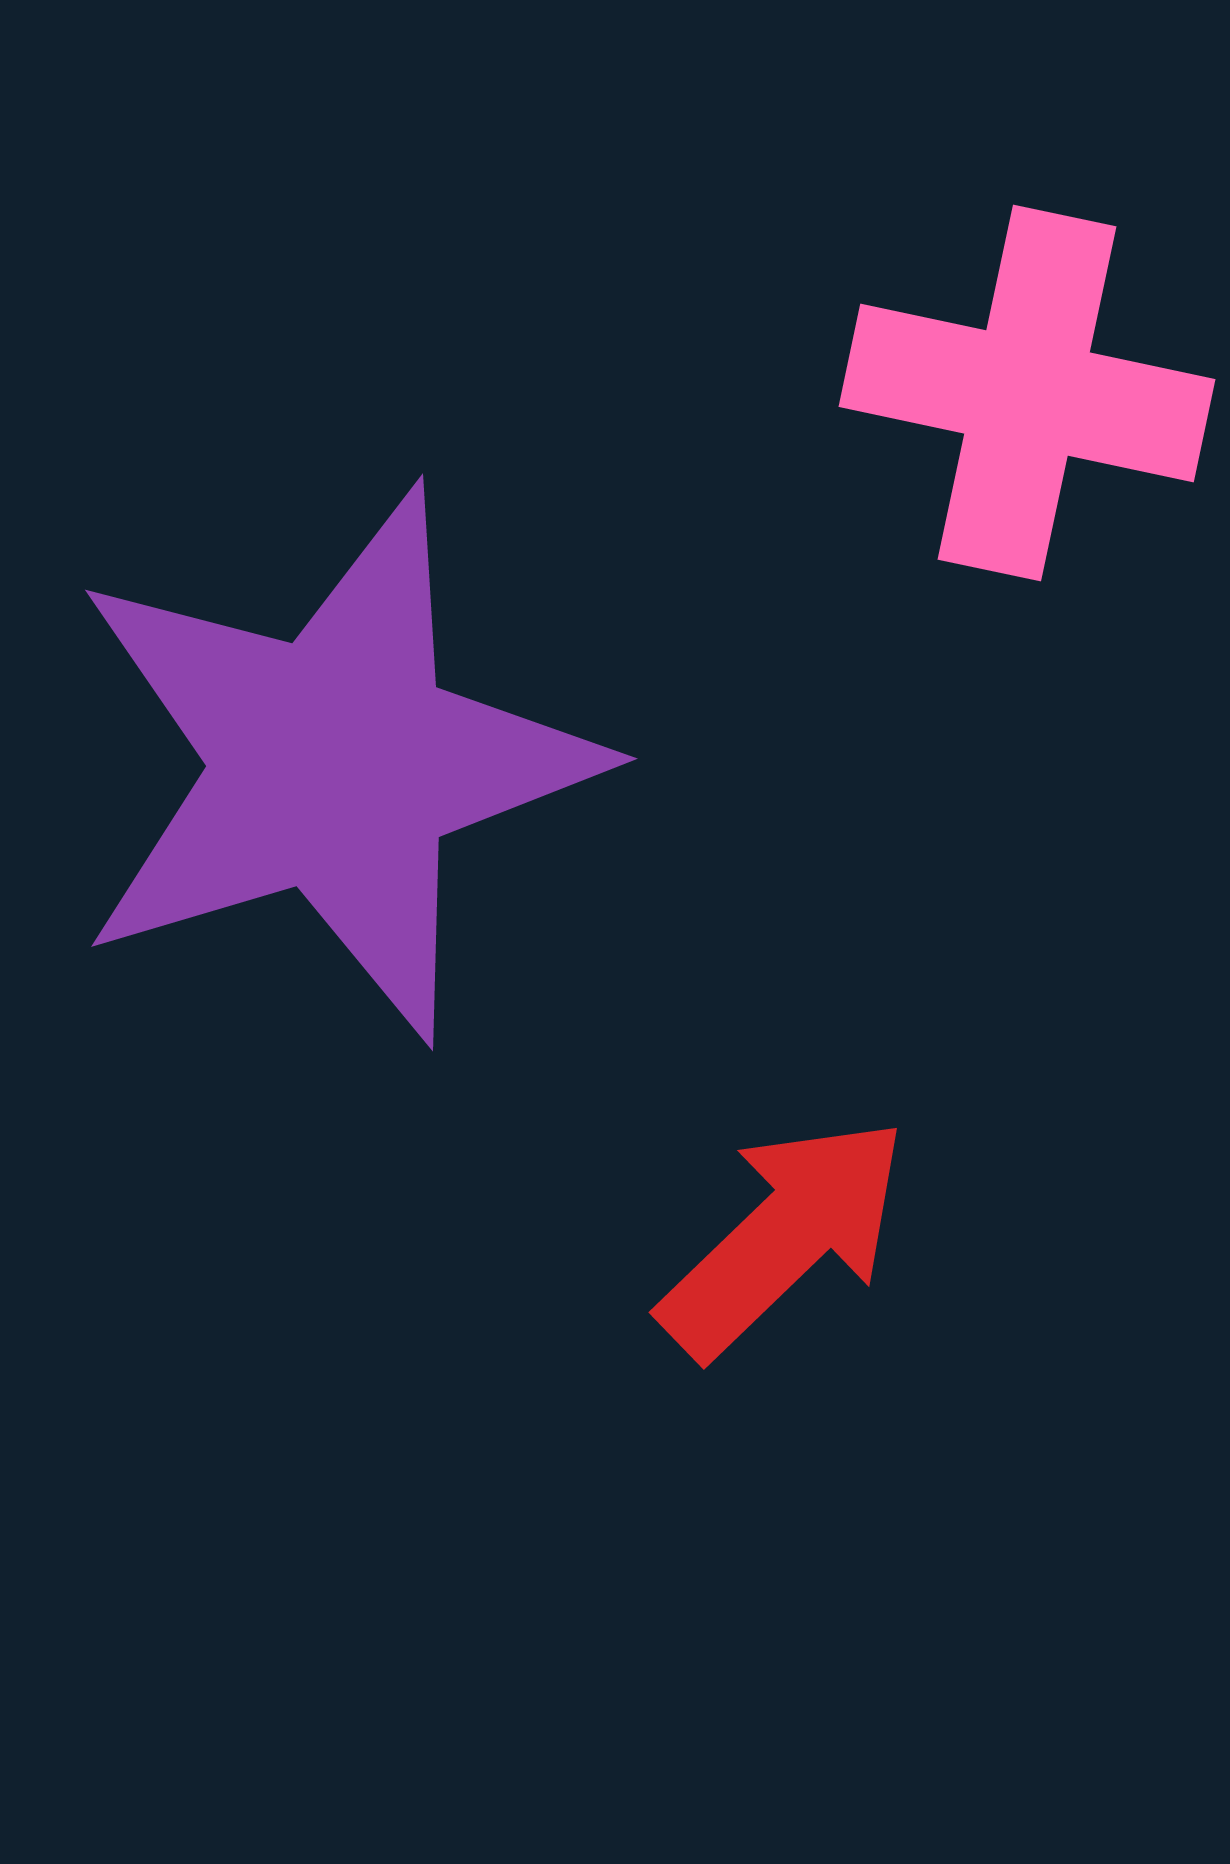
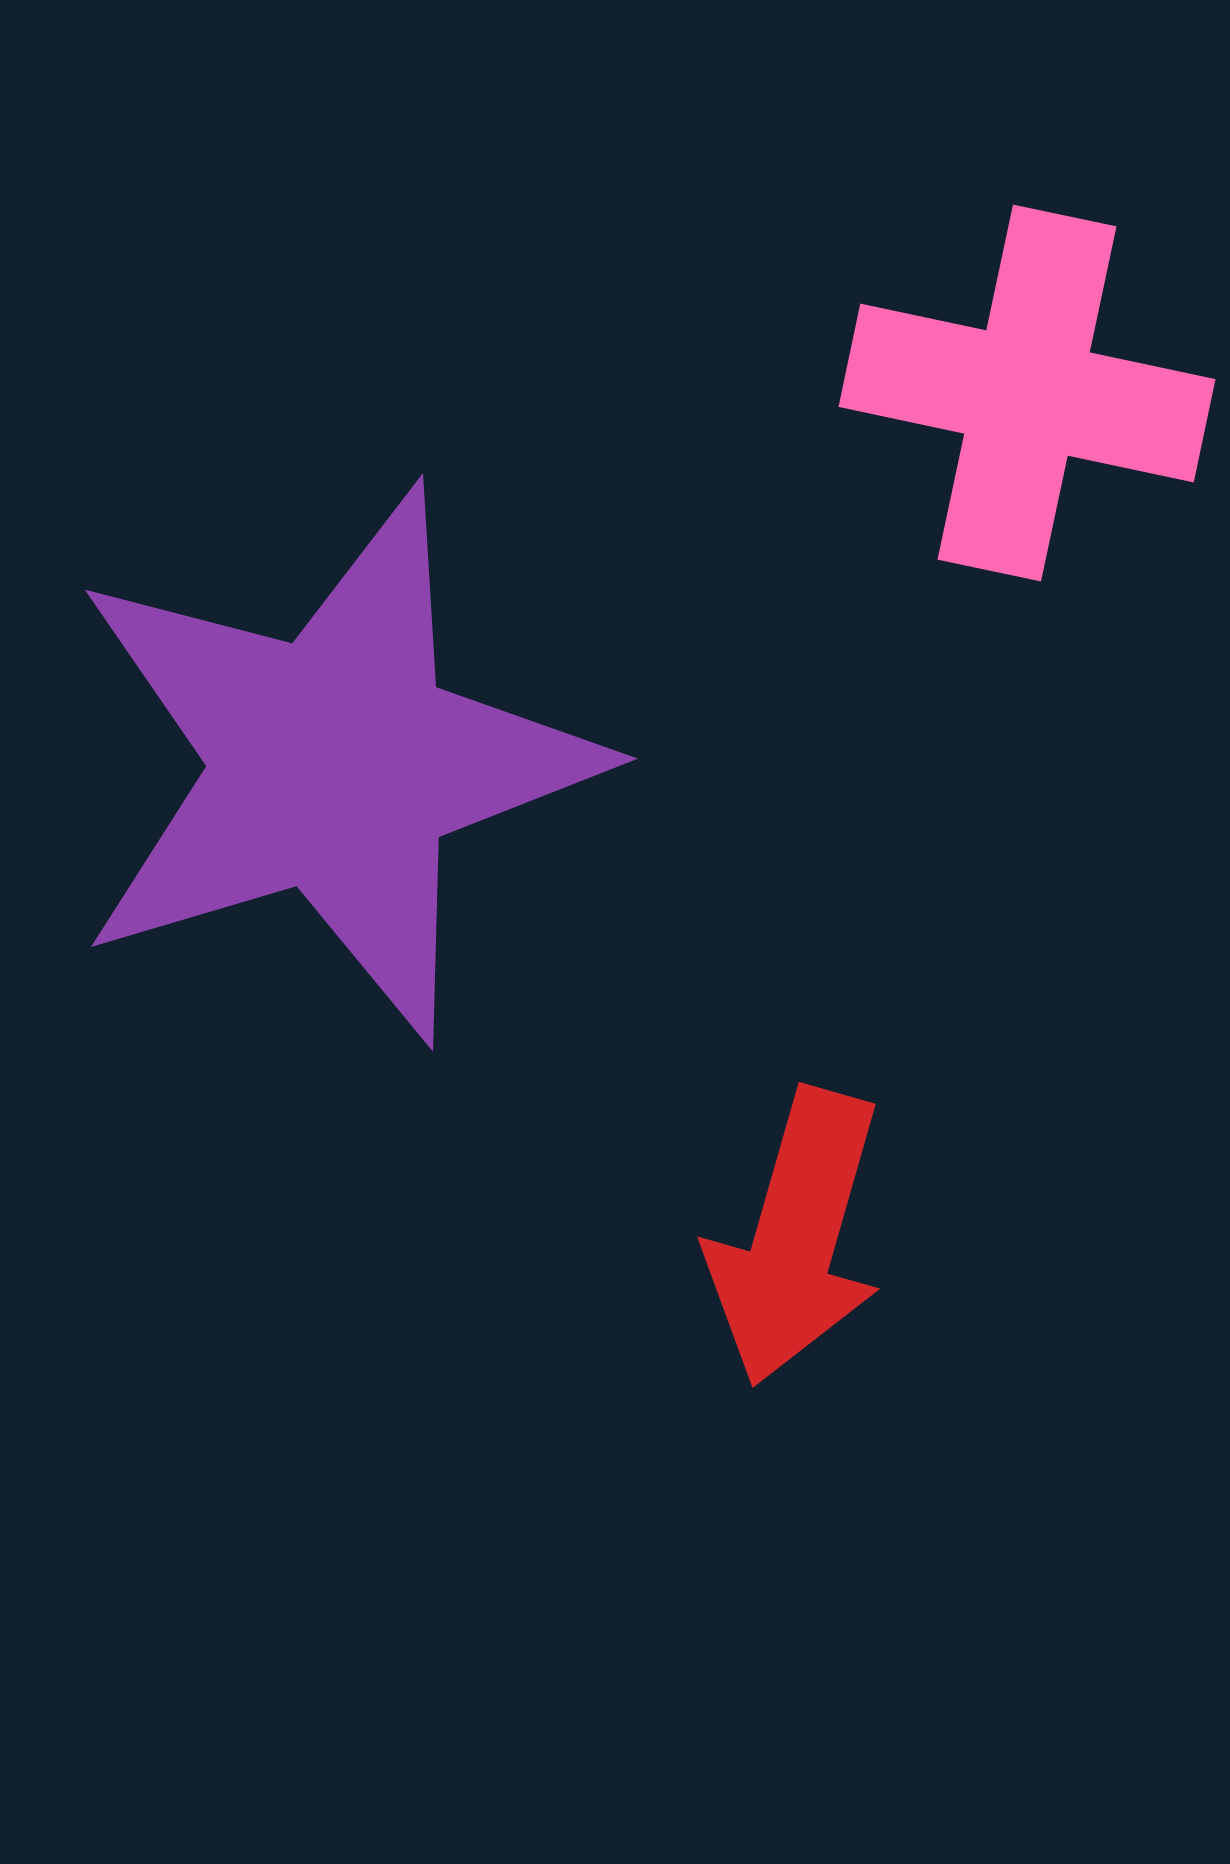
red arrow: moved 12 px right; rotated 150 degrees clockwise
